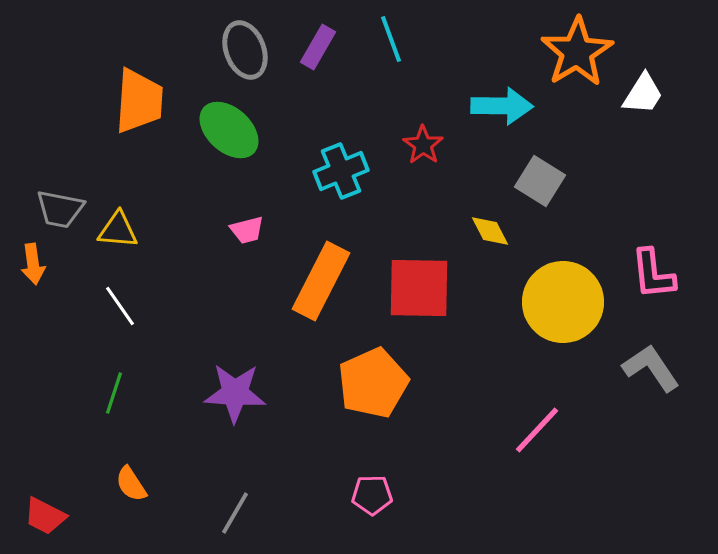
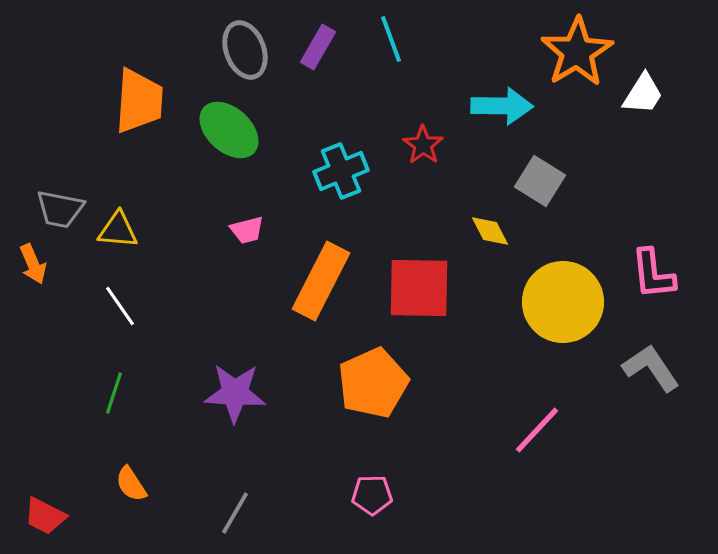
orange arrow: rotated 15 degrees counterclockwise
